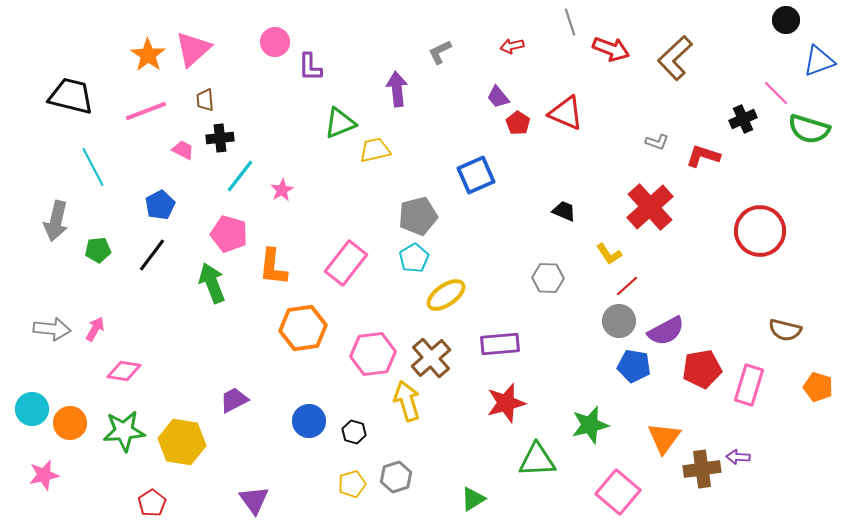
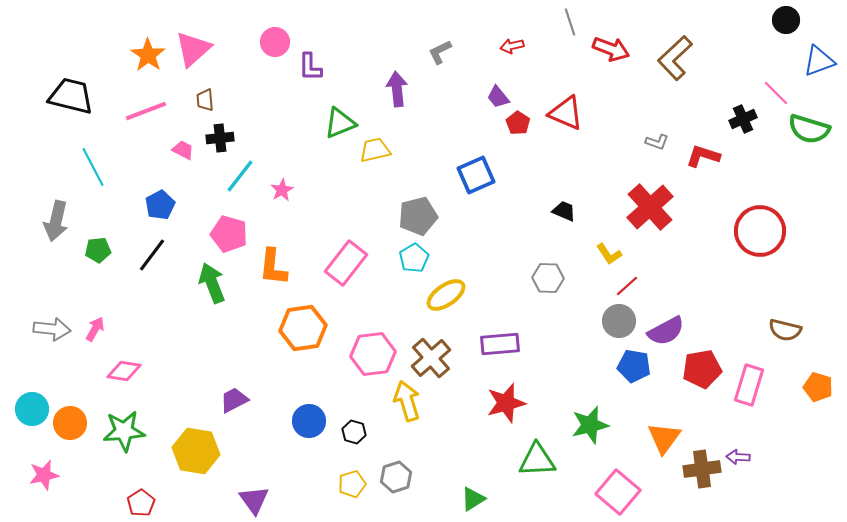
yellow hexagon at (182, 442): moved 14 px right, 9 px down
red pentagon at (152, 503): moved 11 px left
